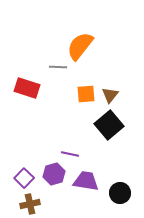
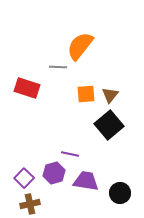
purple hexagon: moved 1 px up
